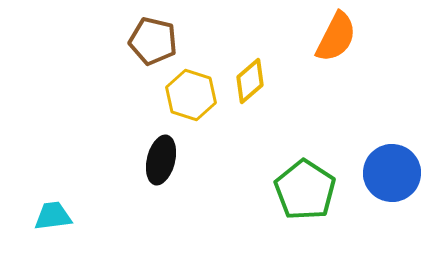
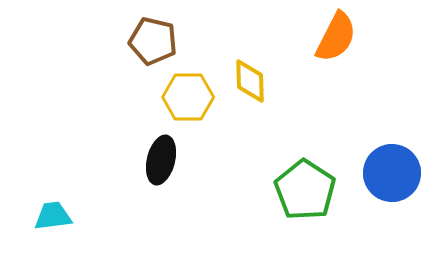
yellow diamond: rotated 51 degrees counterclockwise
yellow hexagon: moved 3 px left, 2 px down; rotated 18 degrees counterclockwise
